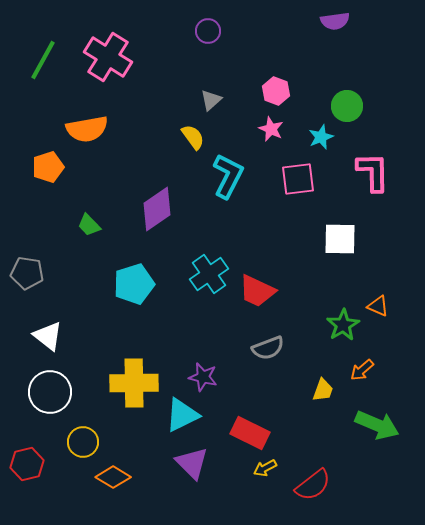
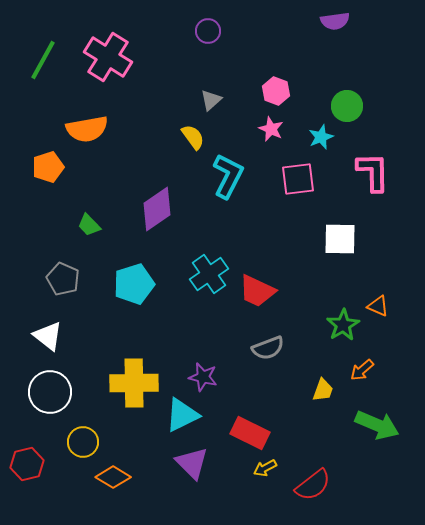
gray pentagon: moved 36 px right, 6 px down; rotated 16 degrees clockwise
